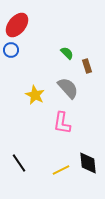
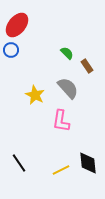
brown rectangle: rotated 16 degrees counterclockwise
pink L-shape: moved 1 px left, 2 px up
